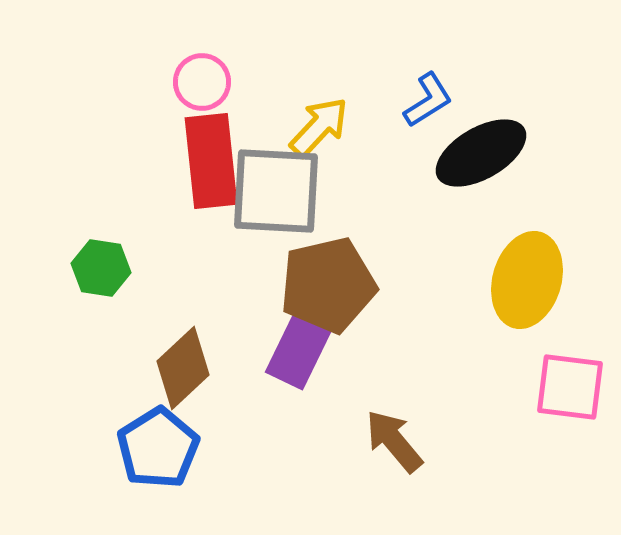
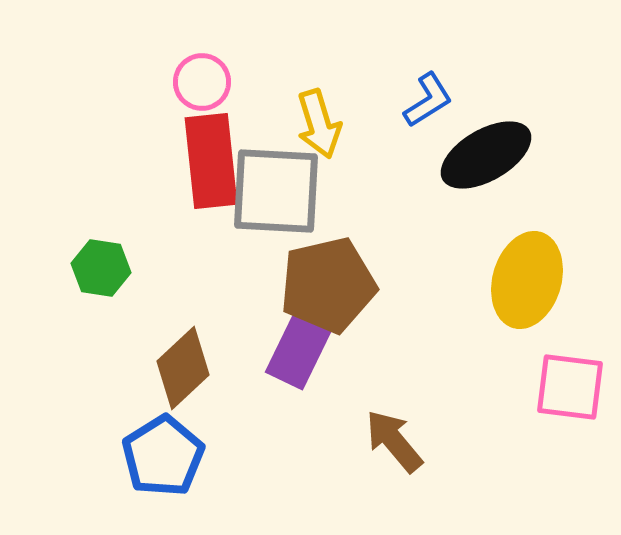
yellow arrow: moved 3 px up; rotated 120 degrees clockwise
black ellipse: moved 5 px right, 2 px down
blue pentagon: moved 5 px right, 8 px down
